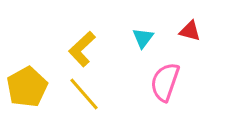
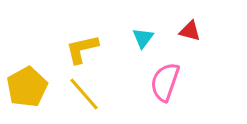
yellow L-shape: rotated 30 degrees clockwise
